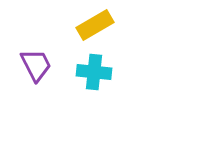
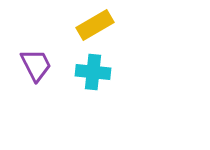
cyan cross: moved 1 px left
